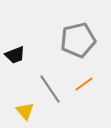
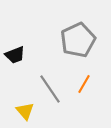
gray pentagon: rotated 12 degrees counterclockwise
orange line: rotated 24 degrees counterclockwise
